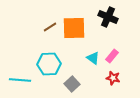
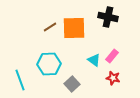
black cross: rotated 12 degrees counterclockwise
cyan triangle: moved 1 px right, 2 px down
cyan line: rotated 65 degrees clockwise
